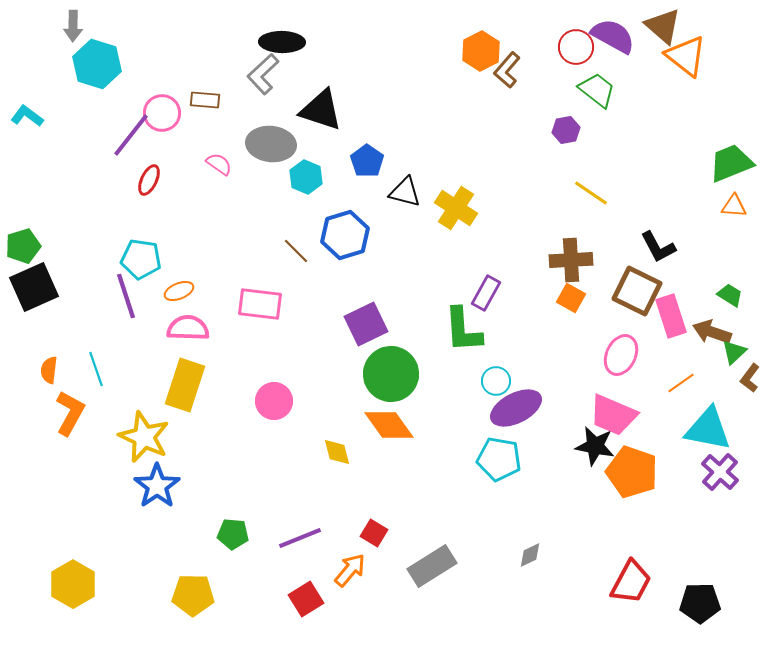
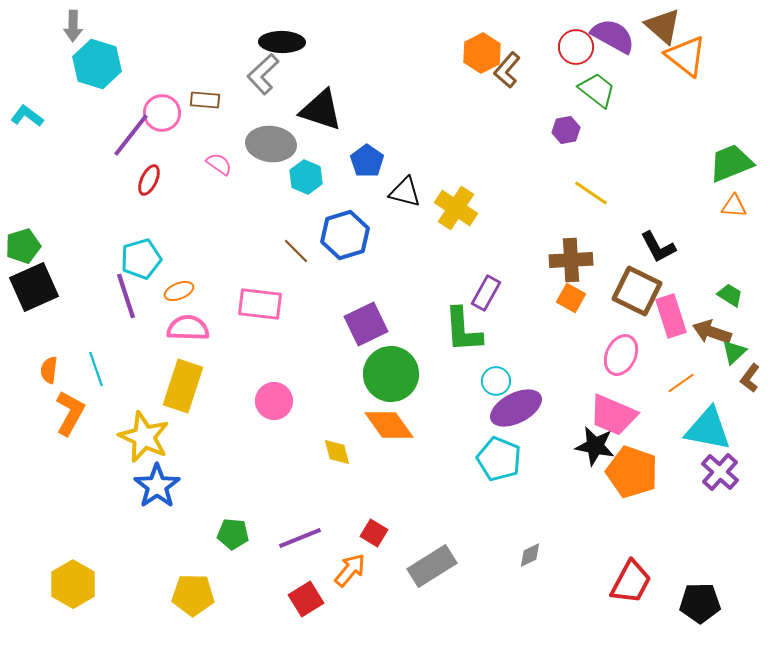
orange hexagon at (481, 51): moved 1 px right, 2 px down
cyan pentagon at (141, 259): rotated 24 degrees counterclockwise
yellow rectangle at (185, 385): moved 2 px left, 1 px down
cyan pentagon at (499, 459): rotated 12 degrees clockwise
